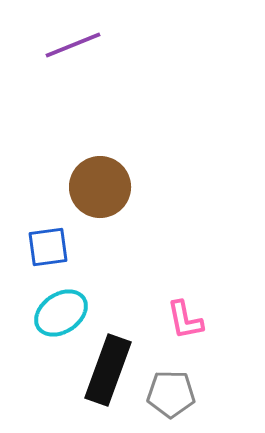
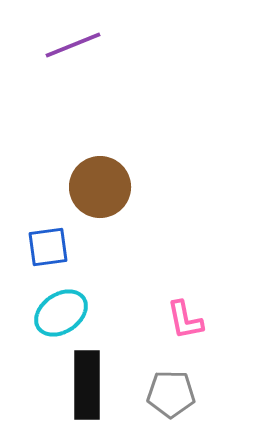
black rectangle: moved 21 px left, 15 px down; rotated 20 degrees counterclockwise
